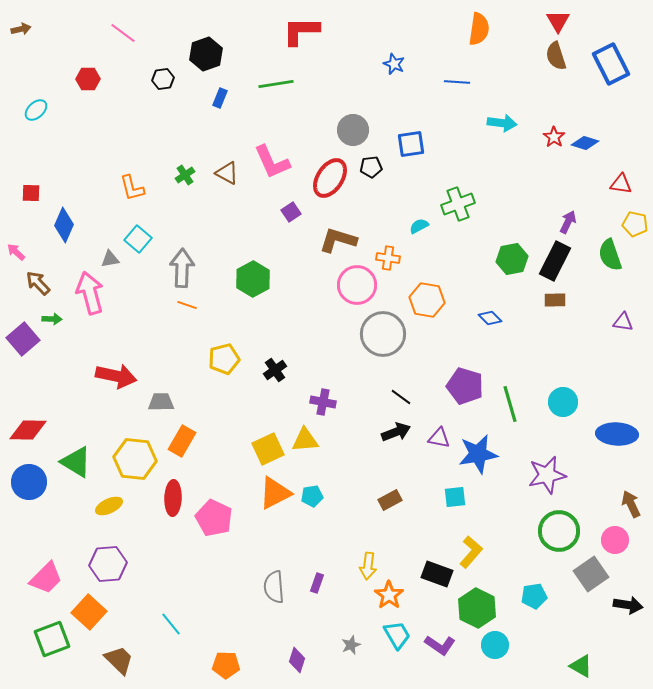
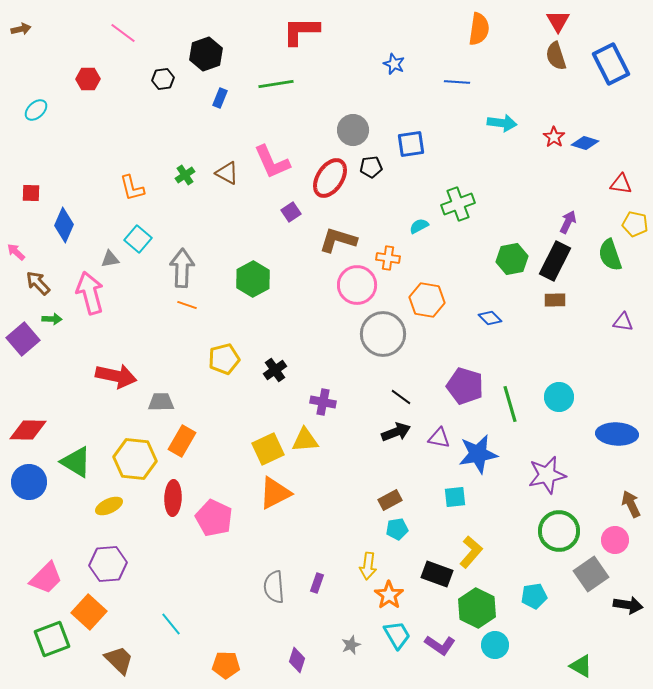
cyan circle at (563, 402): moved 4 px left, 5 px up
cyan pentagon at (312, 496): moved 85 px right, 33 px down
